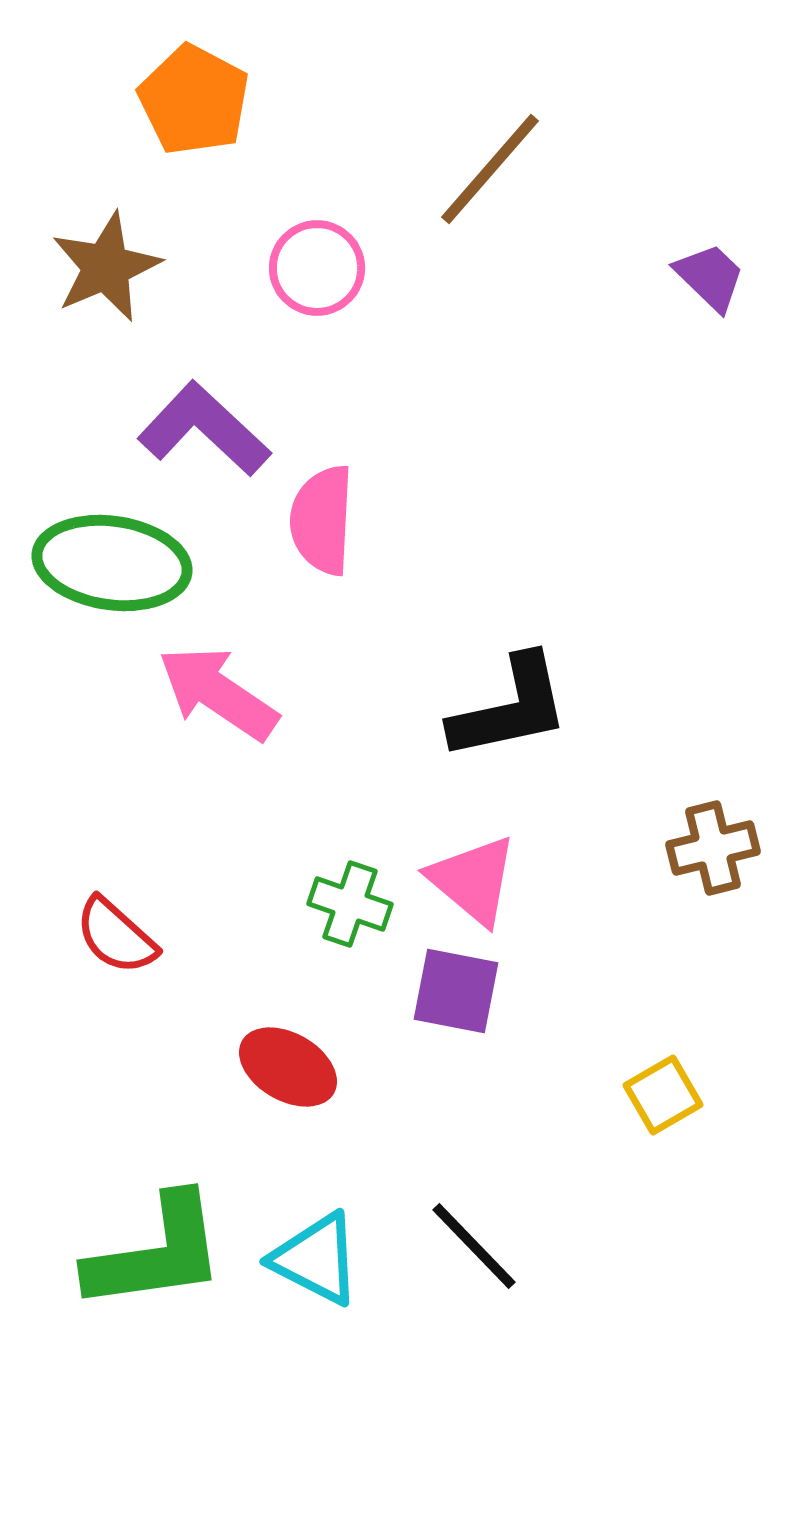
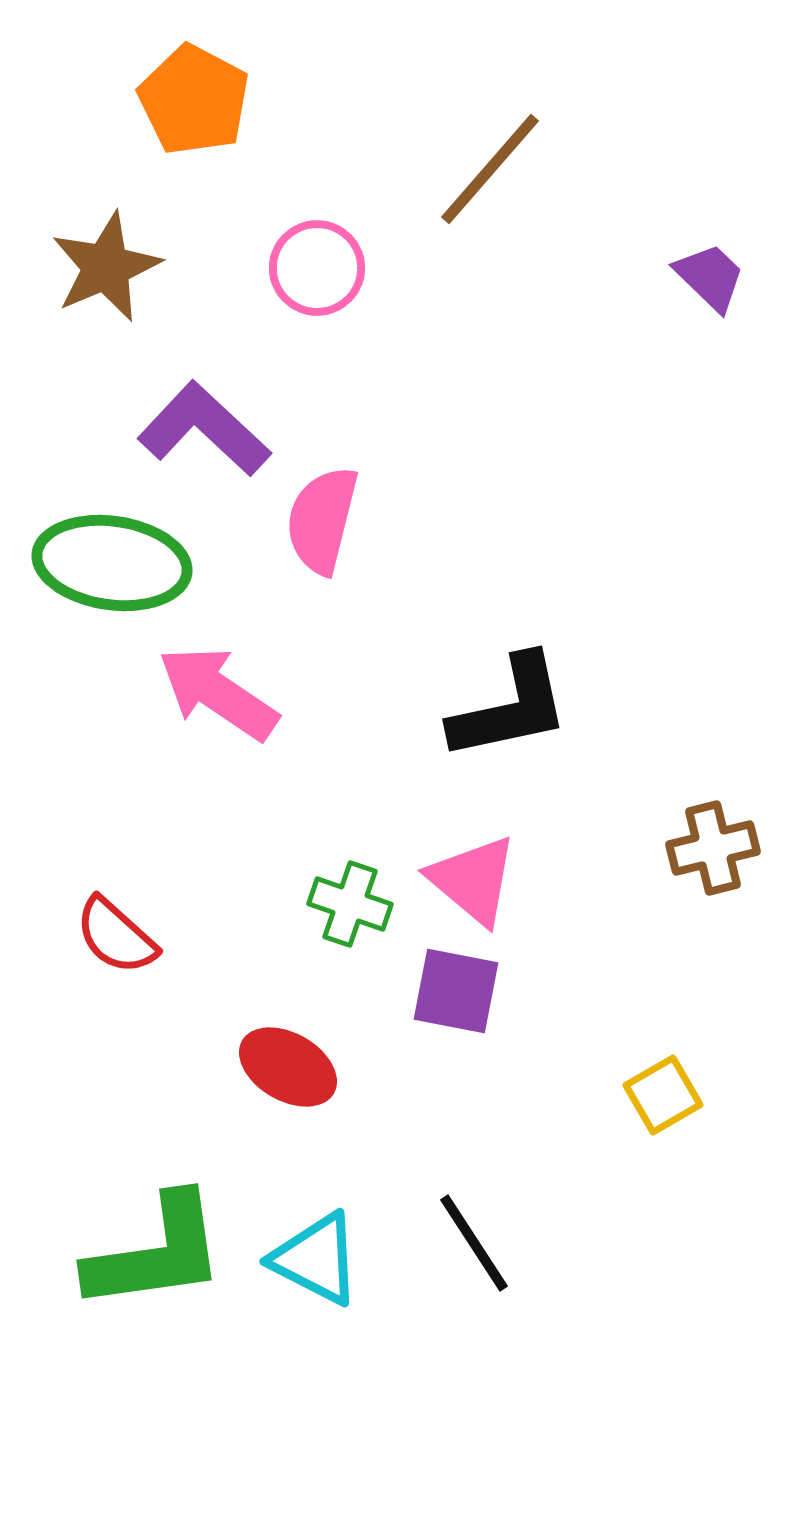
pink semicircle: rotated 11 degrees clockwise
black line: moved 3 px up; rotated 11 degrees clockwise
